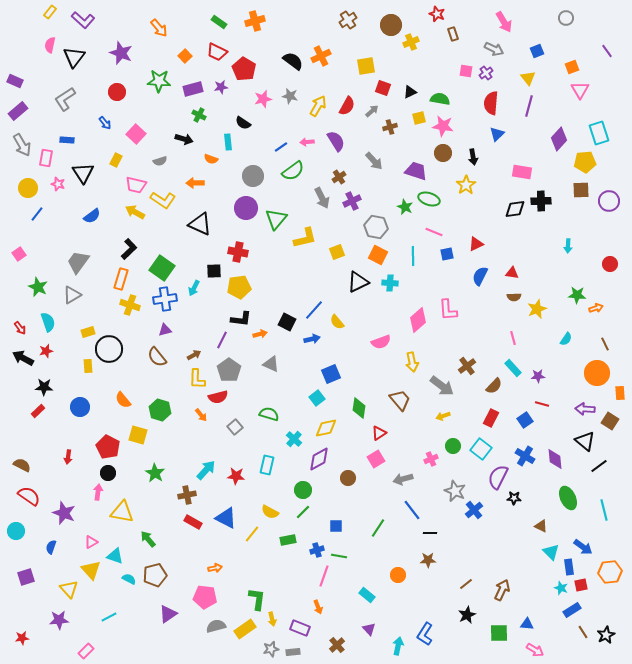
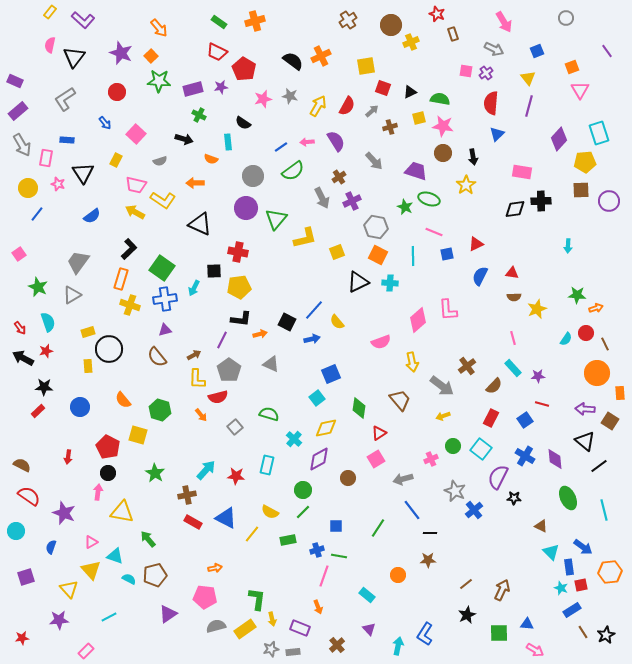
orange square at (185, 56): moved 34 px left
red circle at (610, 264): moved 24 px left, 69 px down
